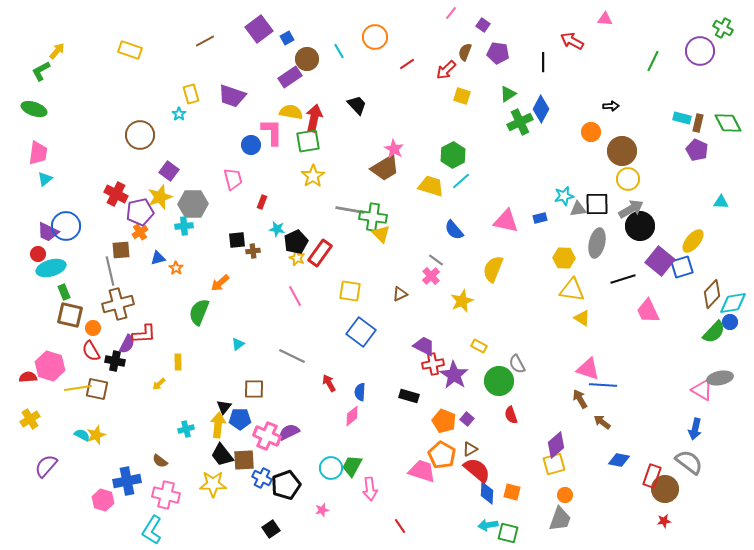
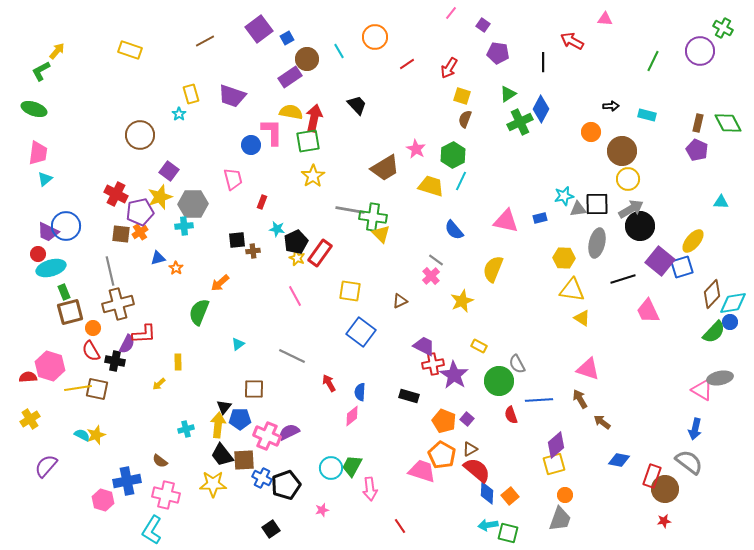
brown semicircle at (465, 52): moved 67 px down
red arrow at (446, 70): moved 3 px right, 2 px up; rotated 15 degrees counterclockwise
cyan rectangle at (682, 118): moved 35 px left, 3 px up
pink star at (394, 149): moved 22 px right
cyan line at (461, 181): rotated 24 degrees counterclockwise
brown square at (121, 250): moved 16 px up; rotated 12 degrees clockwise
brown triangle at (400, 294): moved 7 px down
brown square at (70, 315): moved 3 px up; rotated 28 degrees counterclockwise
blue line at (603, 385): moved 64 px left, 15 px down; rotated 8 degrees counterclockwise
orange square at (512, 492): moved 2 px left, 4 px down; rotated 36 degrees clockwise
